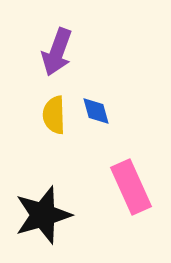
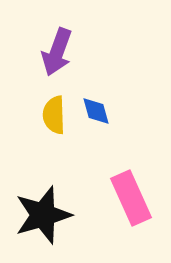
pink rectangle: moved 11 px down
